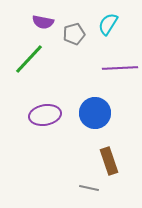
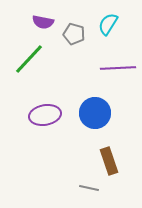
gray pentagon: rotated 30 degrees clockwise
purple line: moved 2 px left
